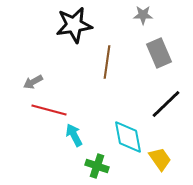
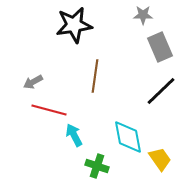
gray rectangle: moved 1 px right, 6 px up
brown line: moved 12 px left, 14 px down
black line: moved 5 px left, 13 px up
